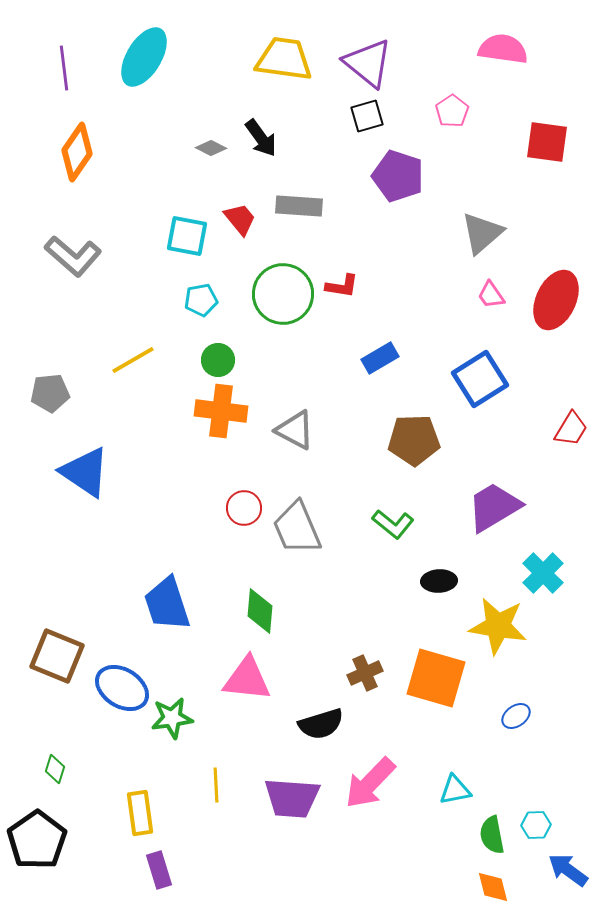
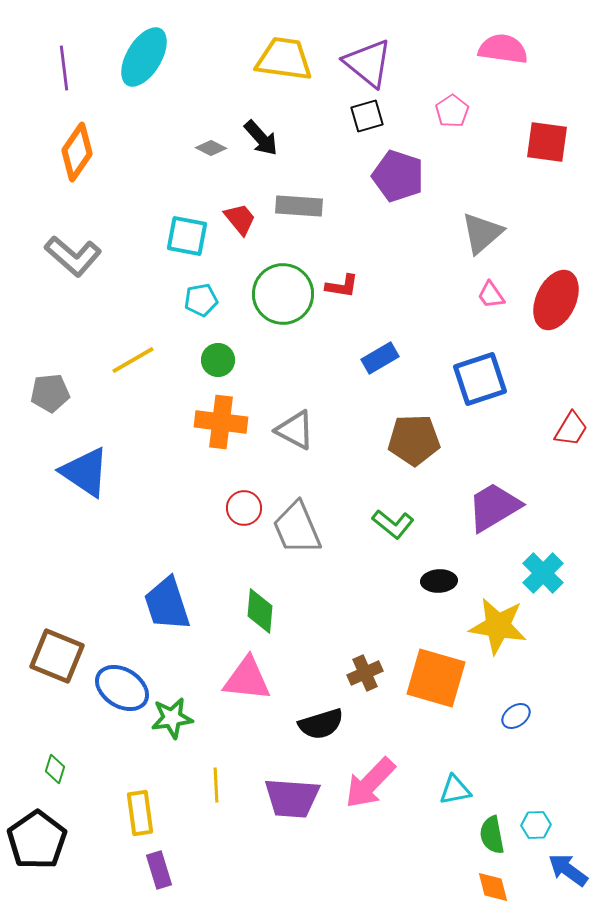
black arrow at (261, 138): rotated 6 degrees counterclockwise
blue square at (480, 379): rotated 14 degrees clockwise
orange cross at (221, 411): moved 11 px down
